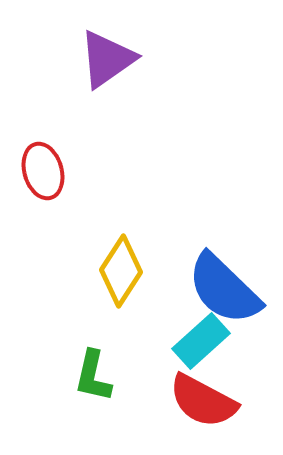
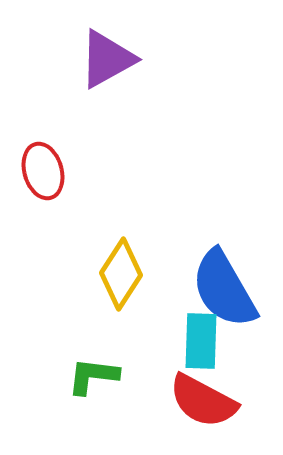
purple triangle: rotated 6 degrees clockwise
yellow diamond: moved 3 px down
blue semicircle: rotated 16 degrees clockwise
cyan rectangle: rotated 46 degrees counterclockwise
green L-shape: rotated 84 degrees clockwise
